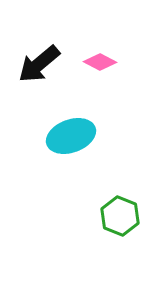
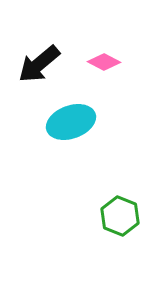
pink diamond: moved 4 px right
cyan ellipse: moved 14 px up
